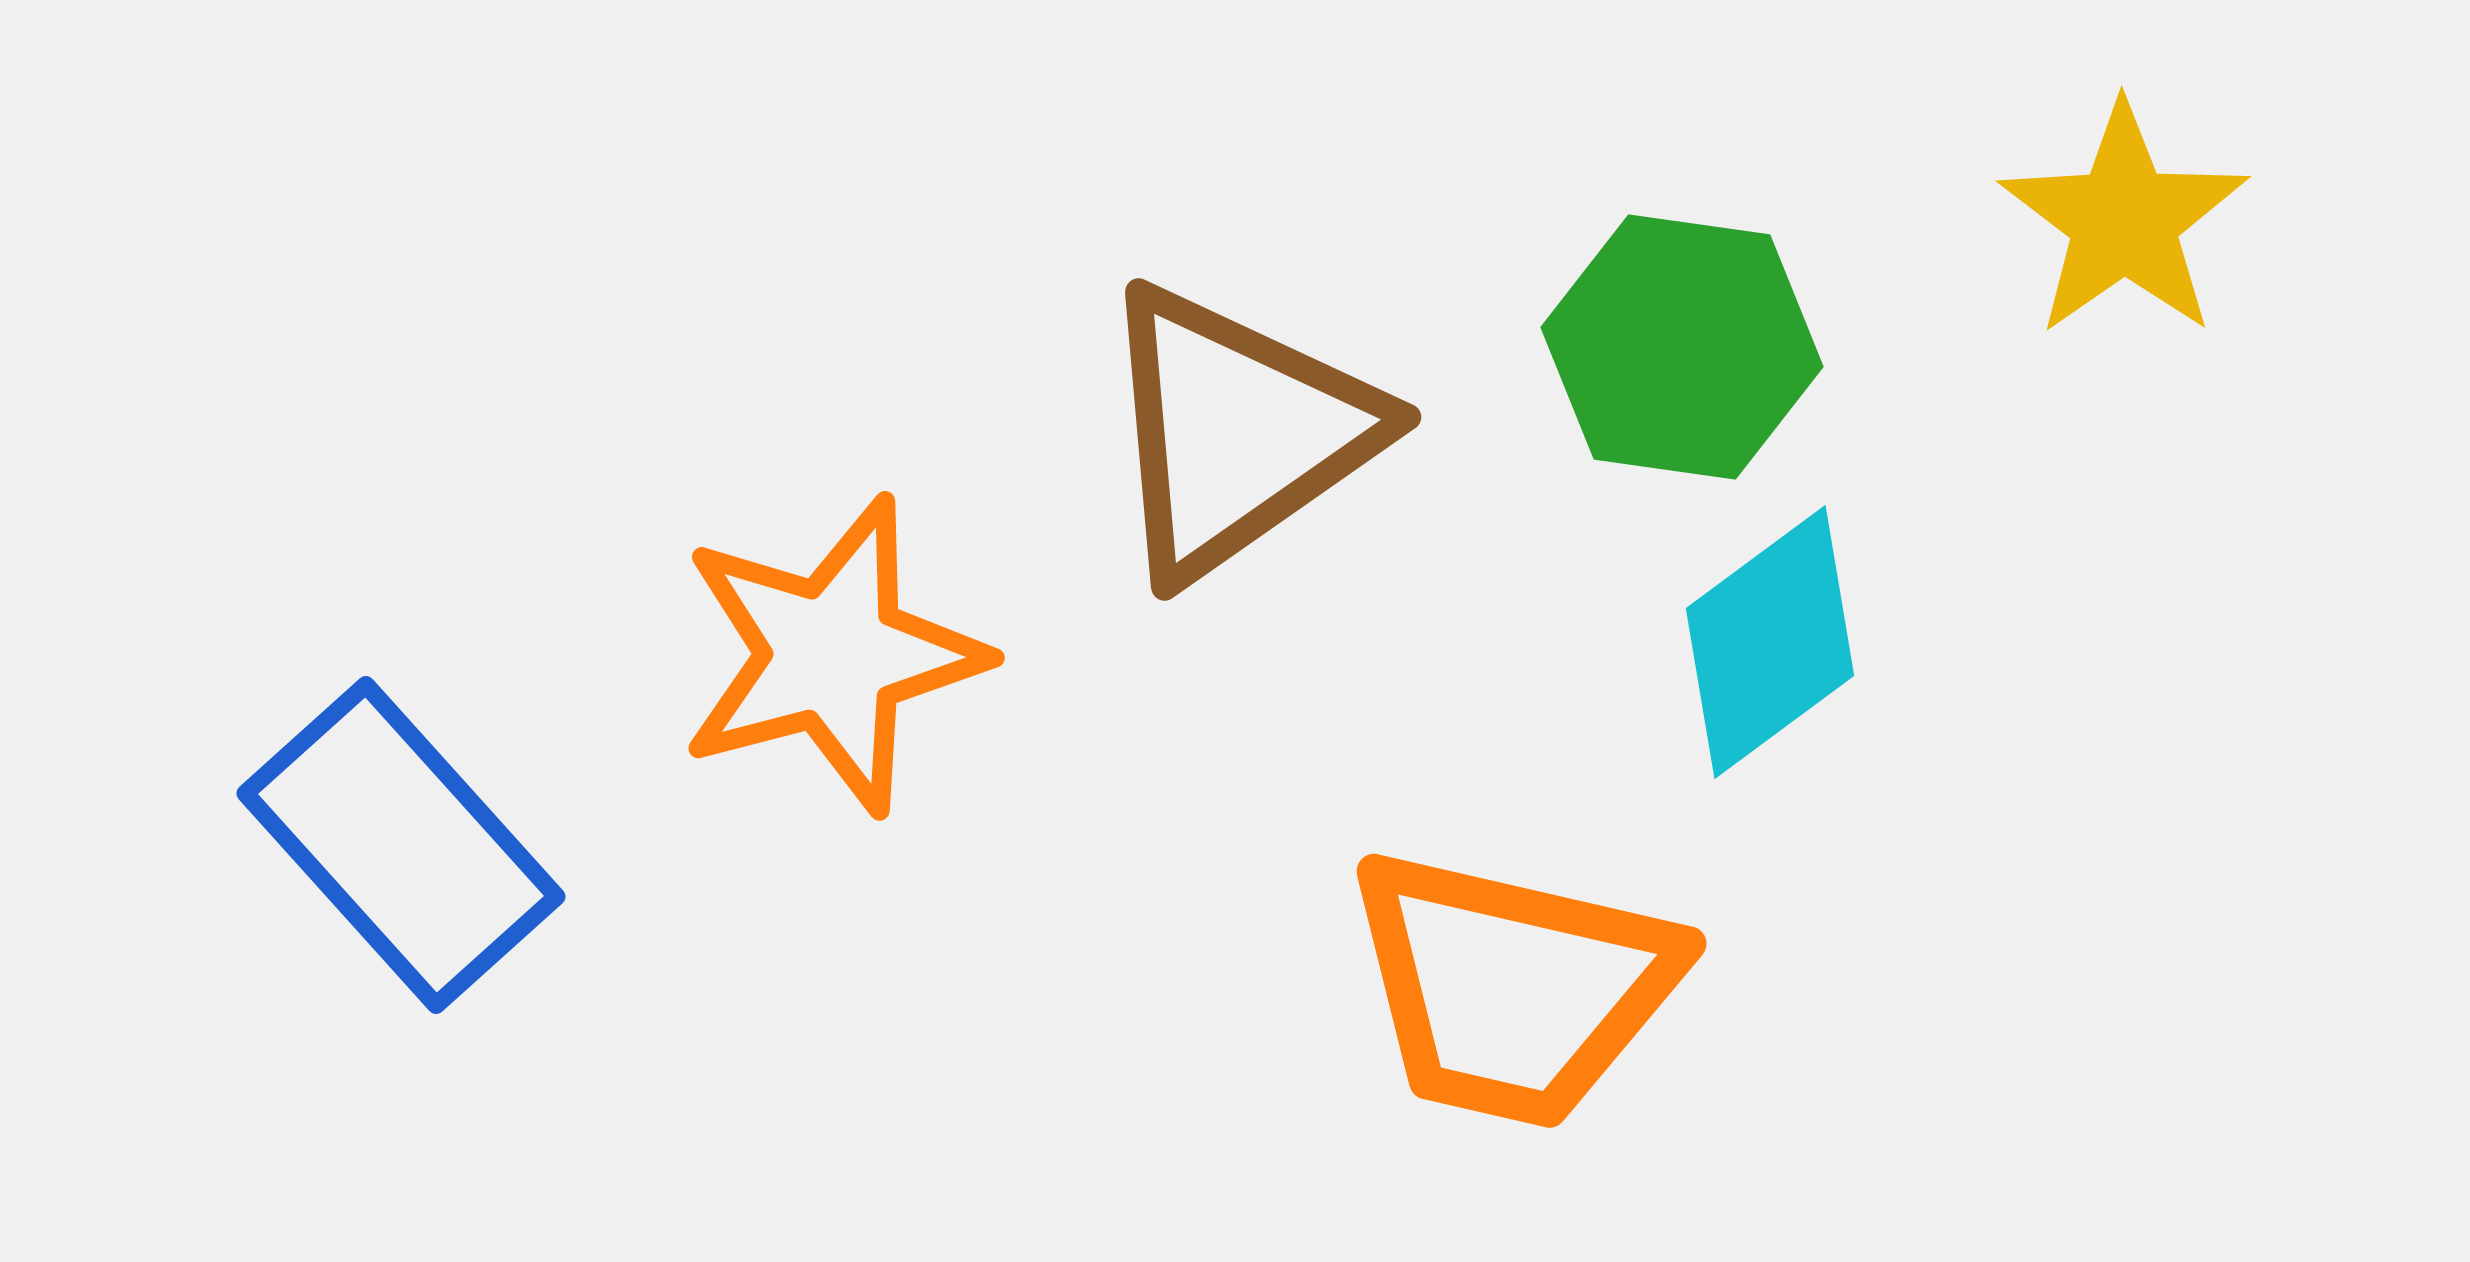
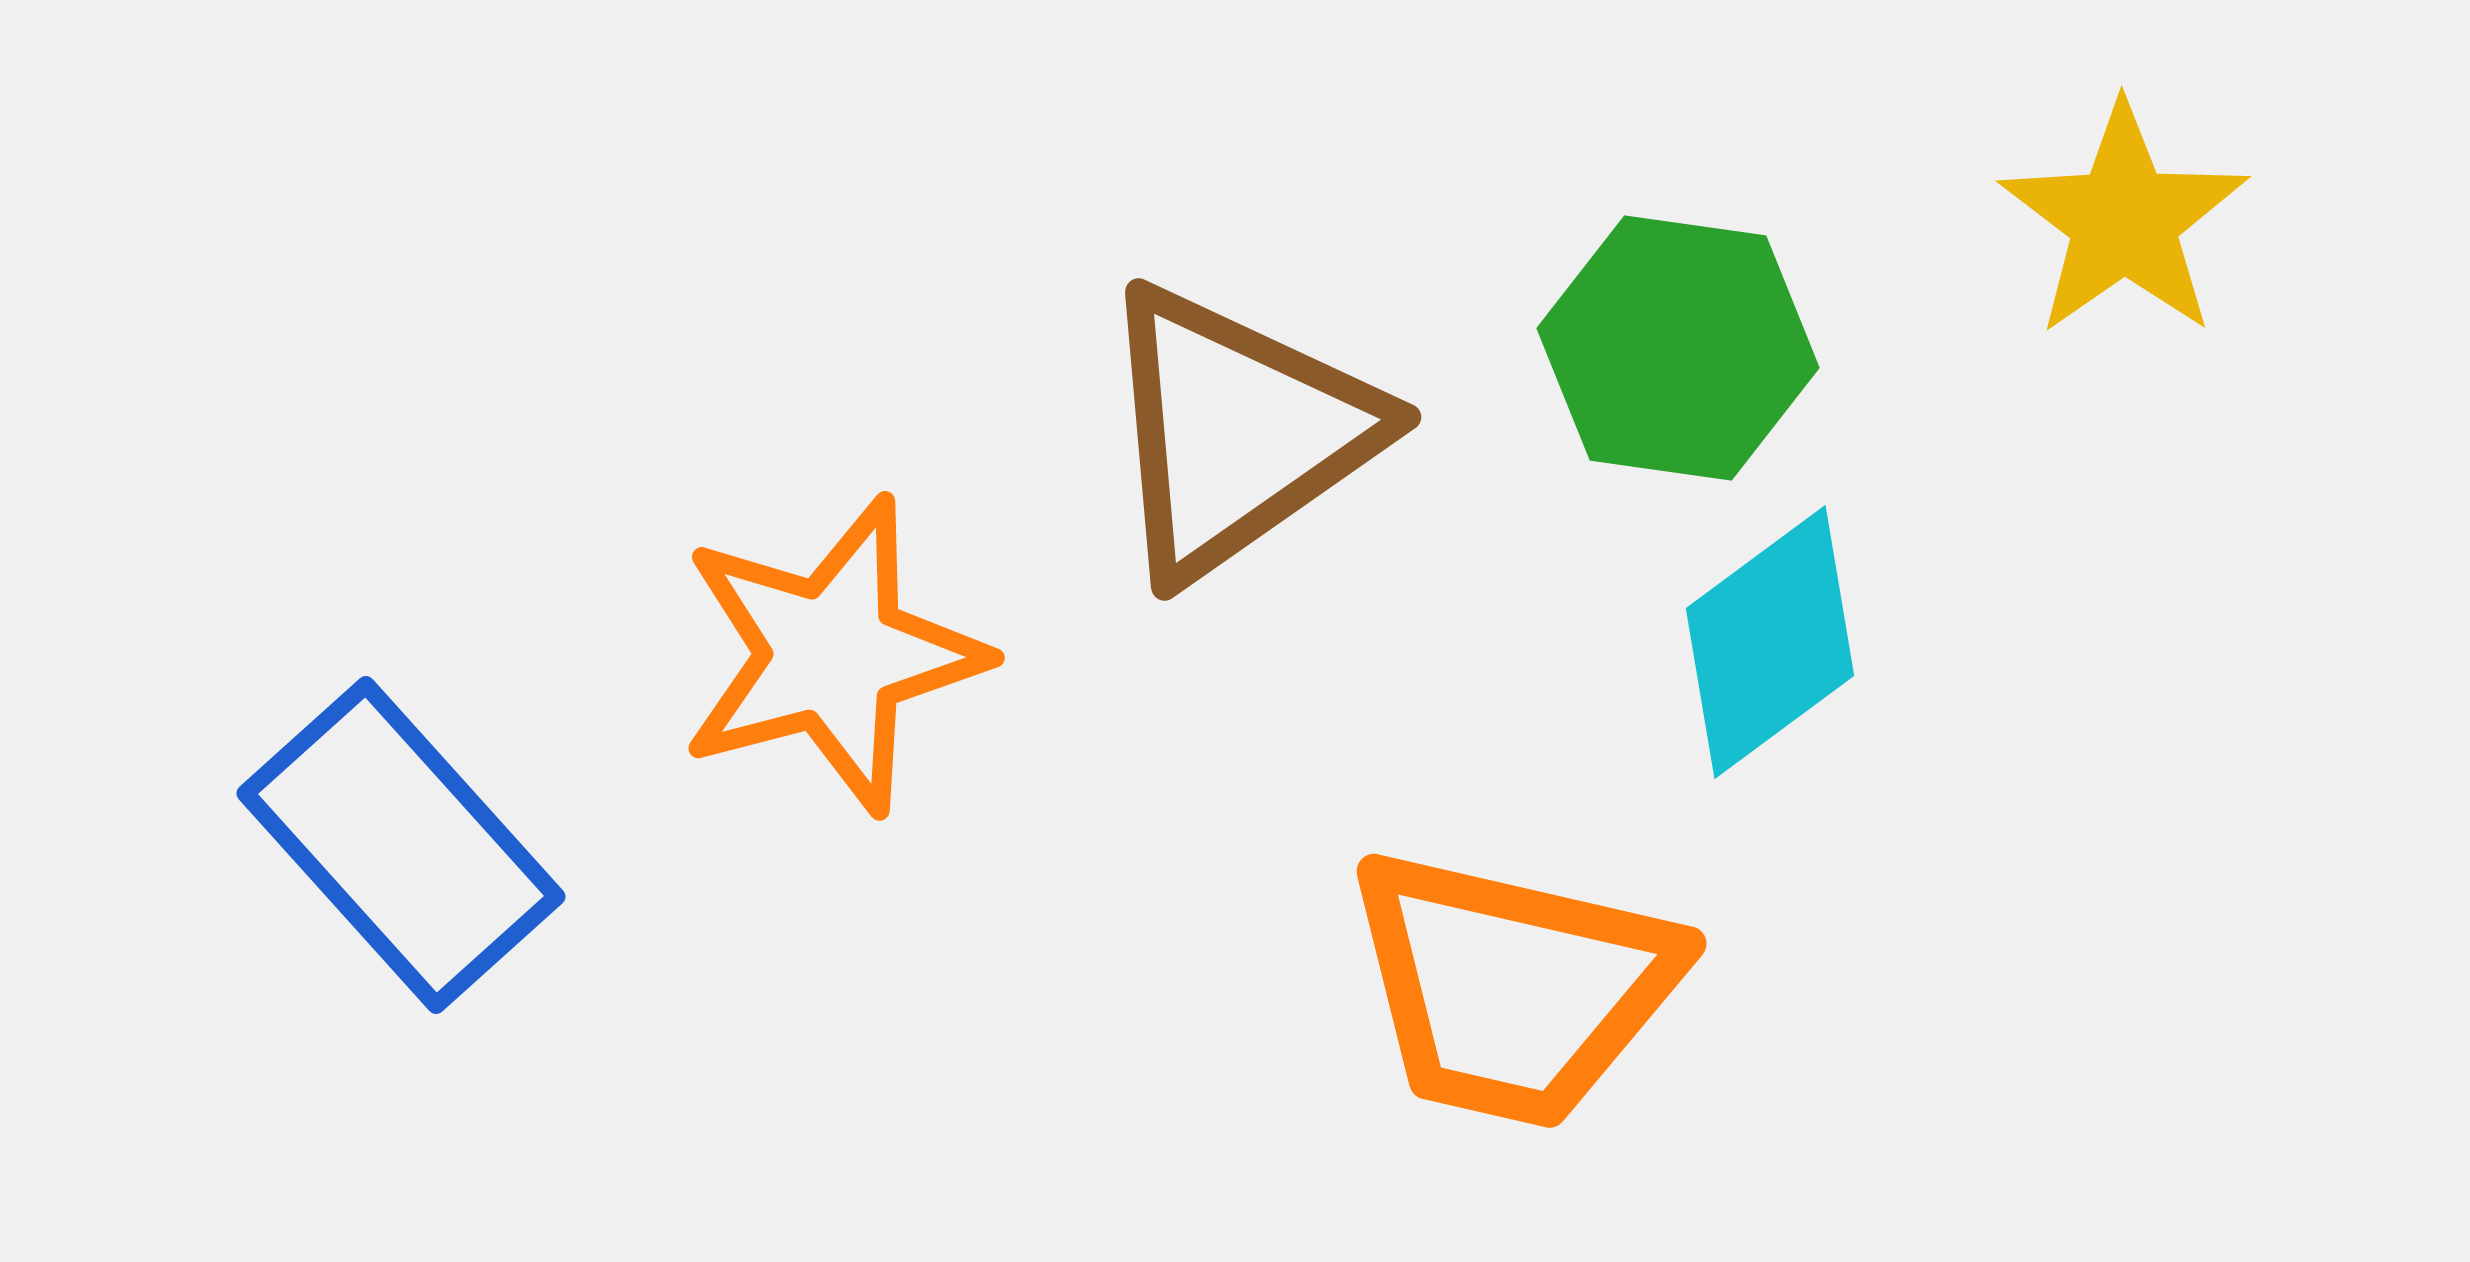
green hexagon: moved 4 px left, 1 px down
